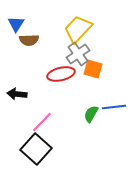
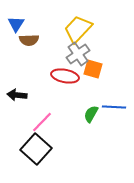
red ellipse: moved 4 px right, 2 px down; rotated 24 degrees clockwise
black arrow: moved 1 px down
blue line: rotated 10 degrees clockwise
